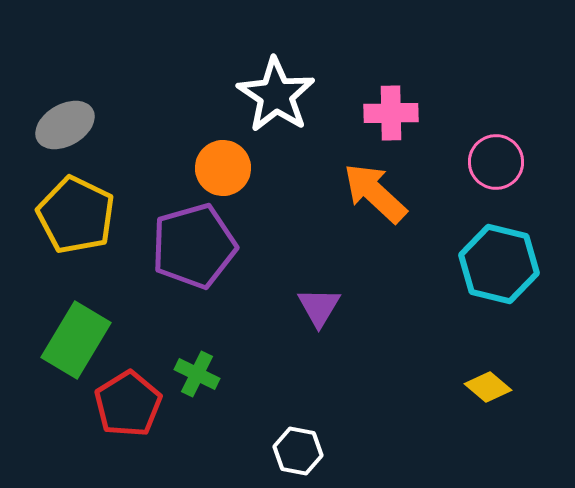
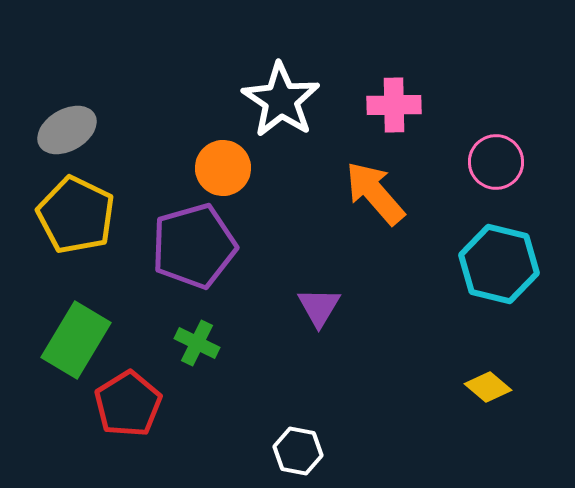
white star: moved 5 px right, 5 px down
pink cross: moved 3 px right, 8 px up
gray ellipse: moved 2 px right, 5 px down
orange arrow: rotated 6 degrees clockwise
green cross: moved 31 px up
